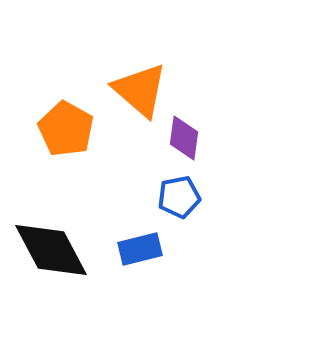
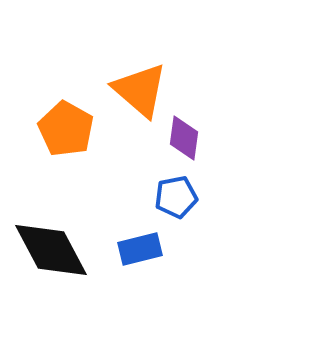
blue pentagon: moved 3 px left
